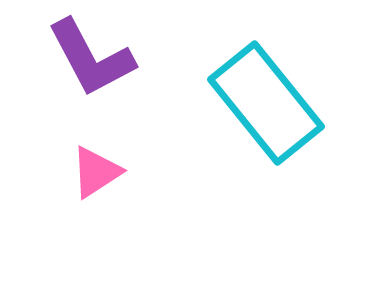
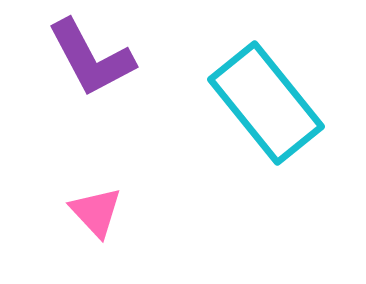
pink triangle: moved 40 px down; rotated 40 degrees counterclockwise
